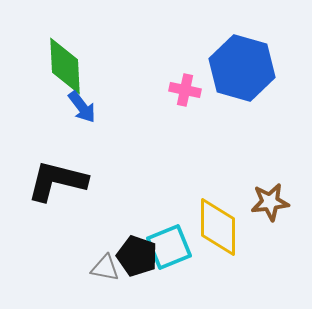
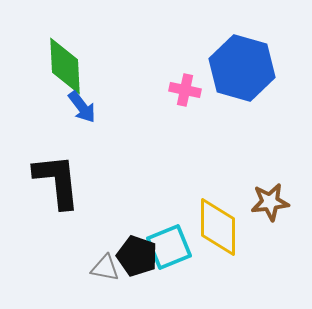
black L-shape: rotated 70 degrees clockwise
